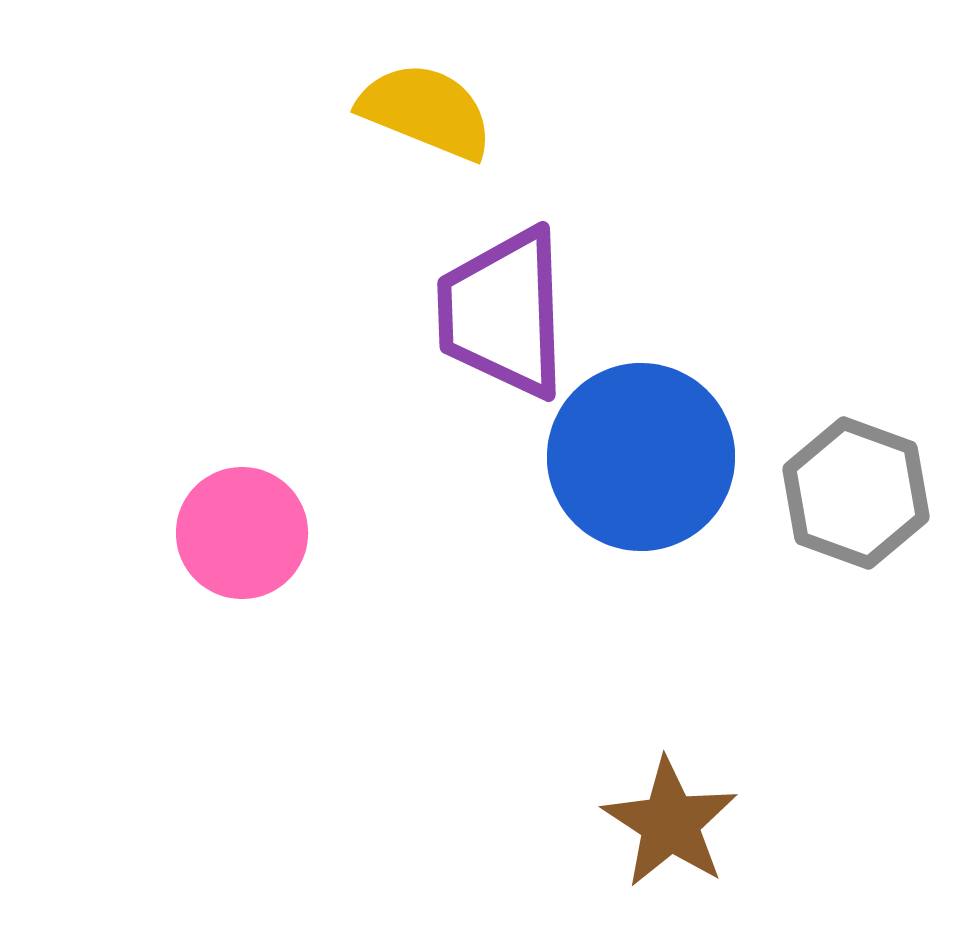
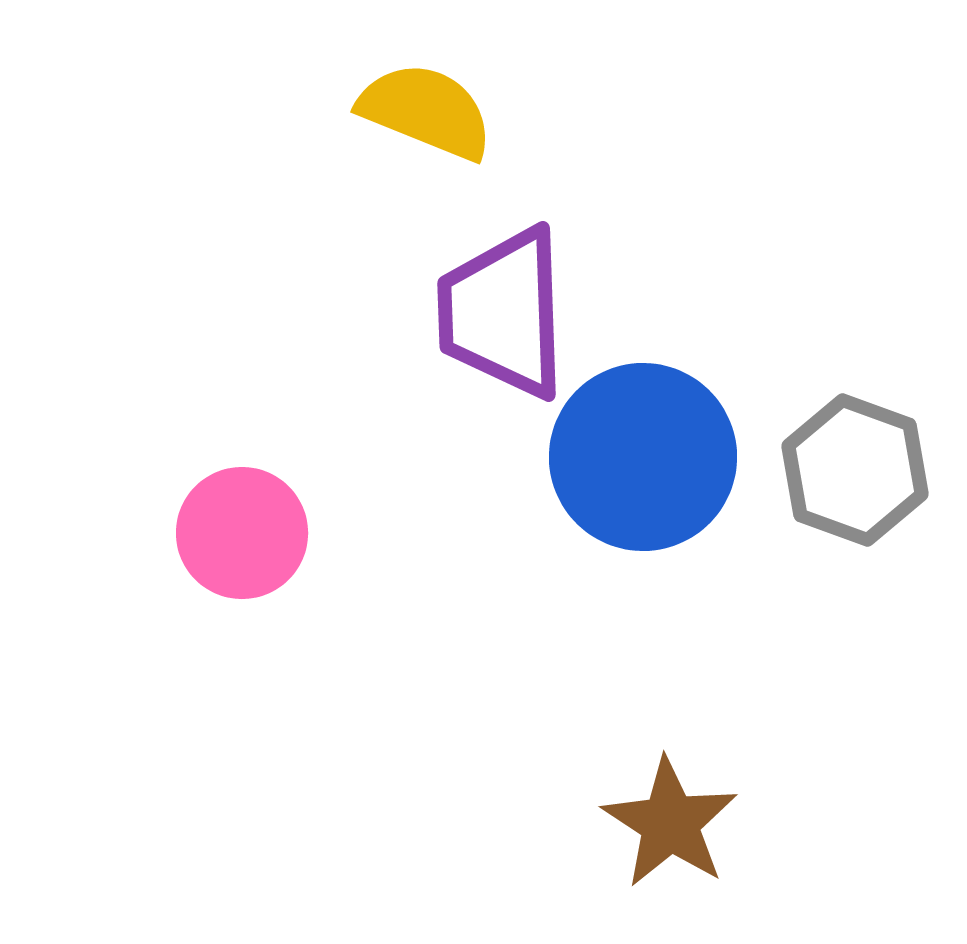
blue circle: moved 2 px right
gray hexagon: moved 1 px left, 23 px up
